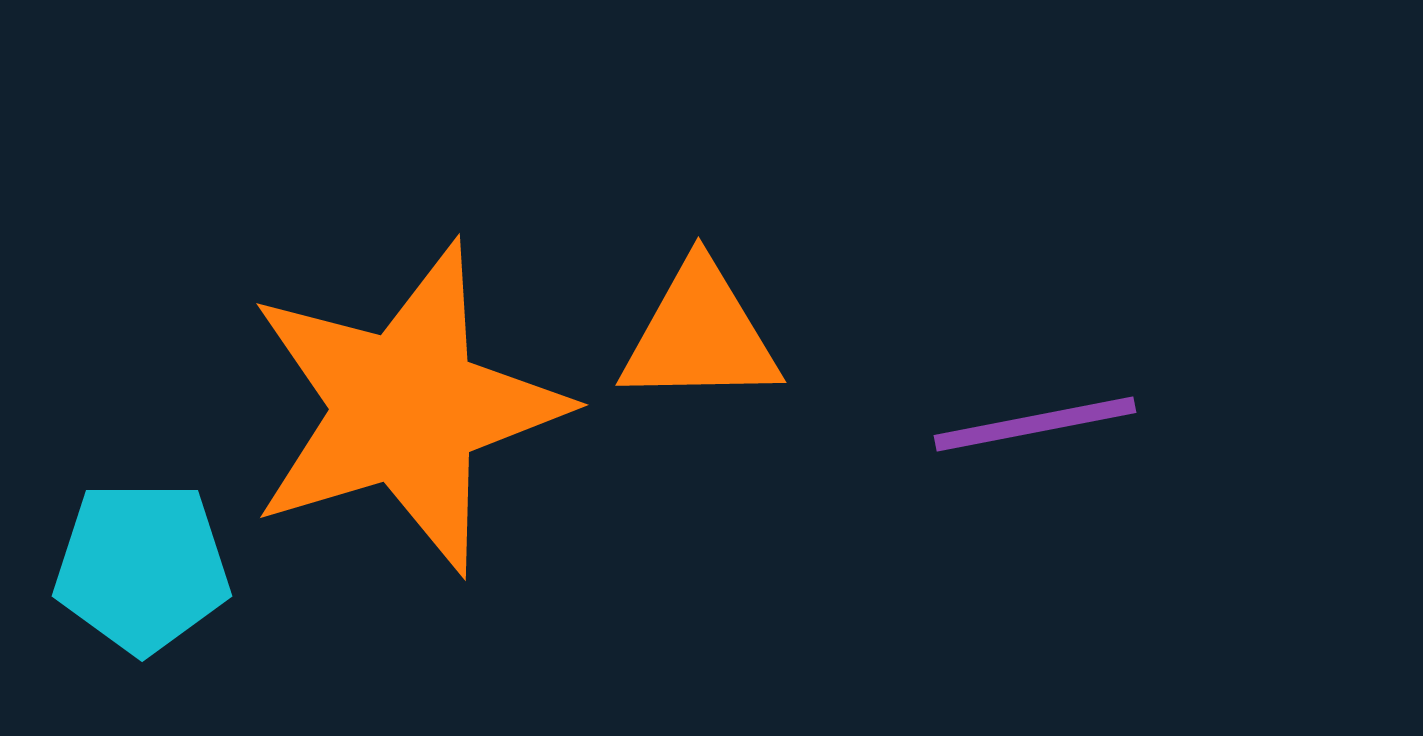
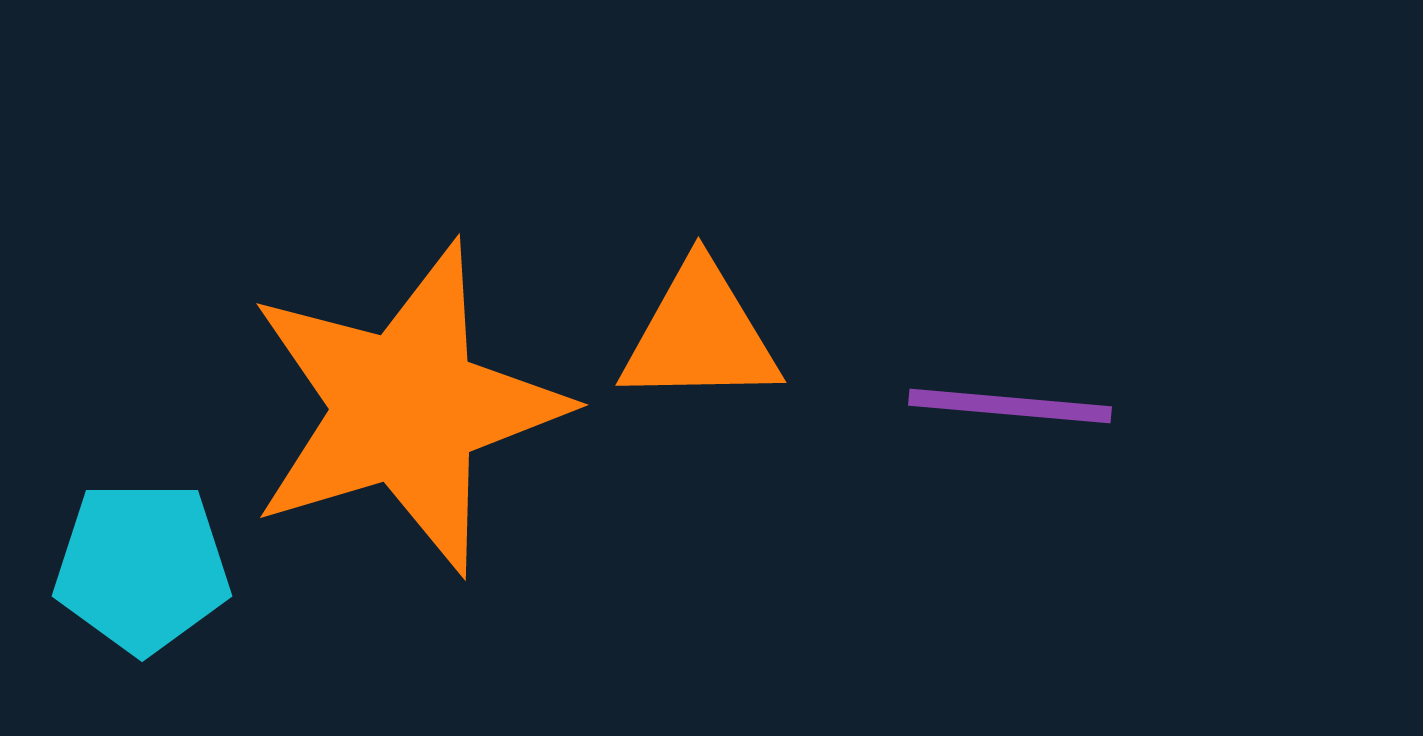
purple line: moved 25 px left, 18 px up; rotated 16 degrees clockwise
